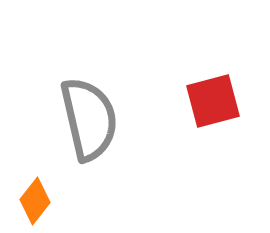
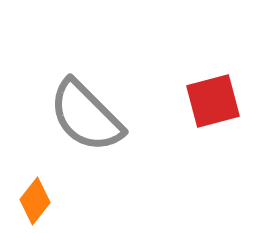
gray semicircle: moved 3 px left, 3 px up; rotated 148 degrees clockwise
